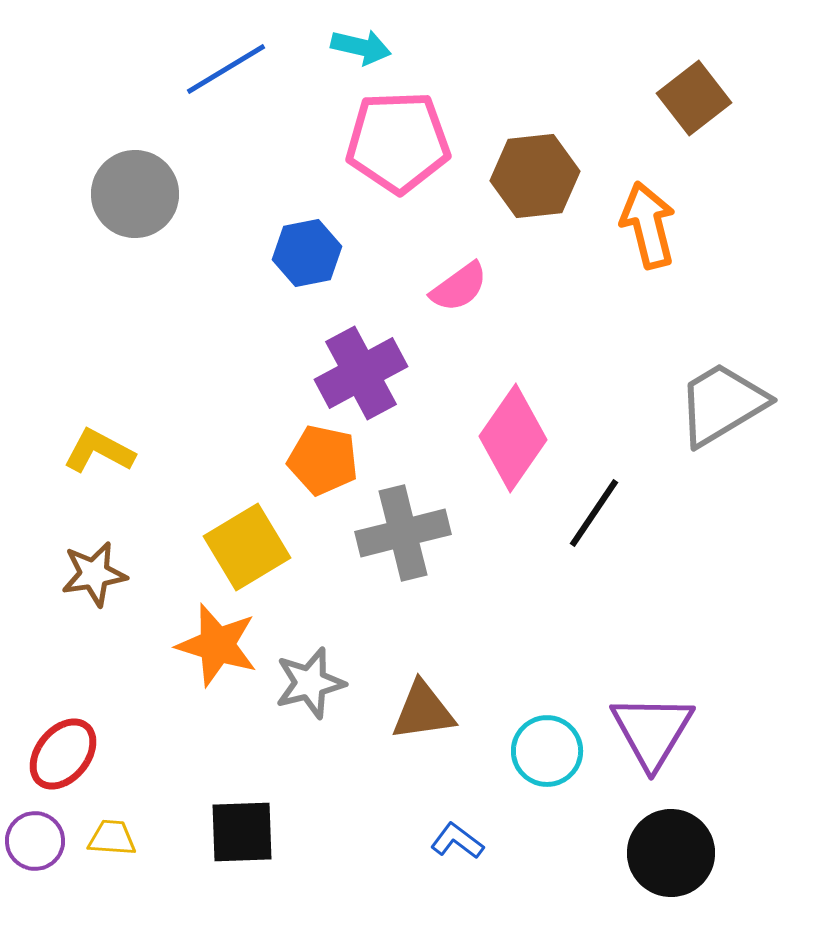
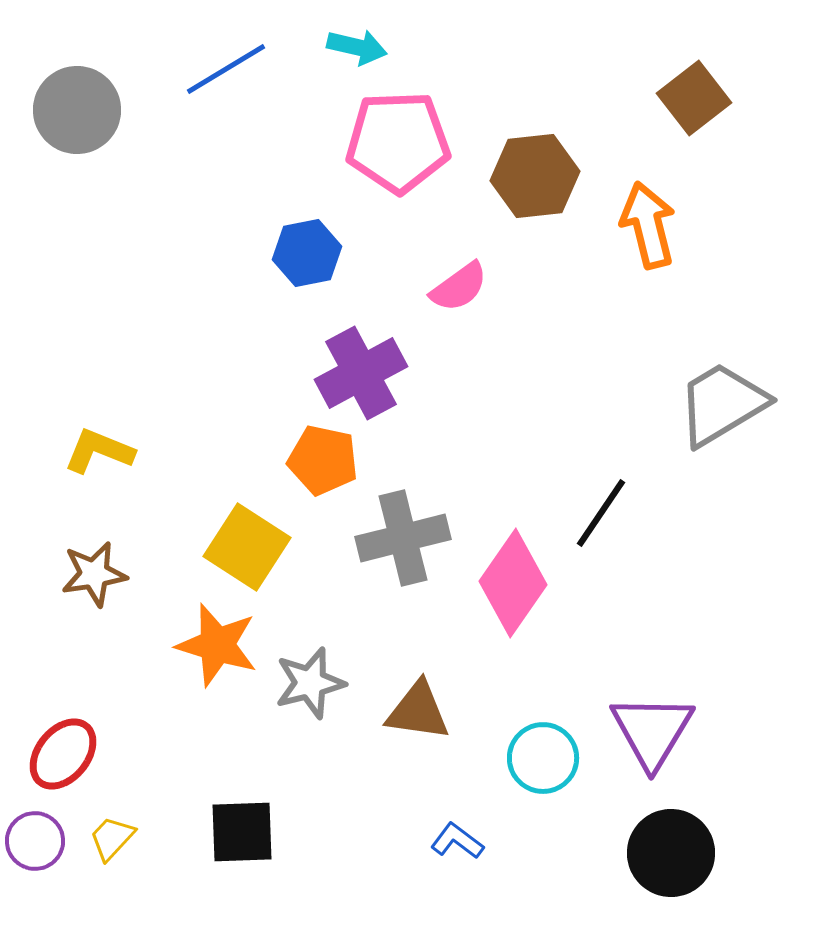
cyan arrow: moved 4 px left
gray circle: moved 58 px left, 84 px up
pink diamond: moved 145 px down
yellow L-shape: rotated 6 degrees counterclockwise
black line: moved 7 px right
gray cross: moved 5 px down
yellow square: rotated 26 degrees counterclockwise
brown triangle: moved 5 px left; rotated 16 degrees clockwise
cyan circle: moved 4 px left, 7 px down
yellow trapezoid: rotated 51 degrees counterclockwise
